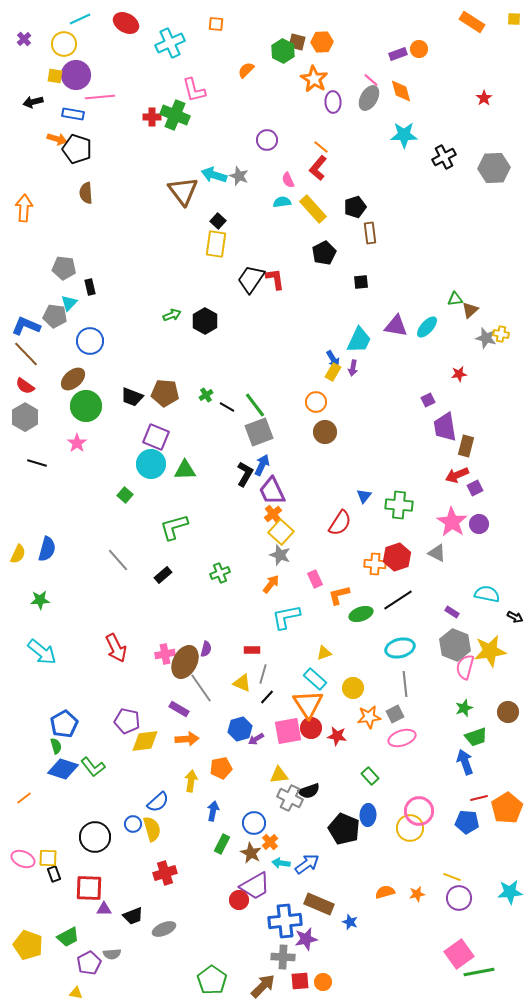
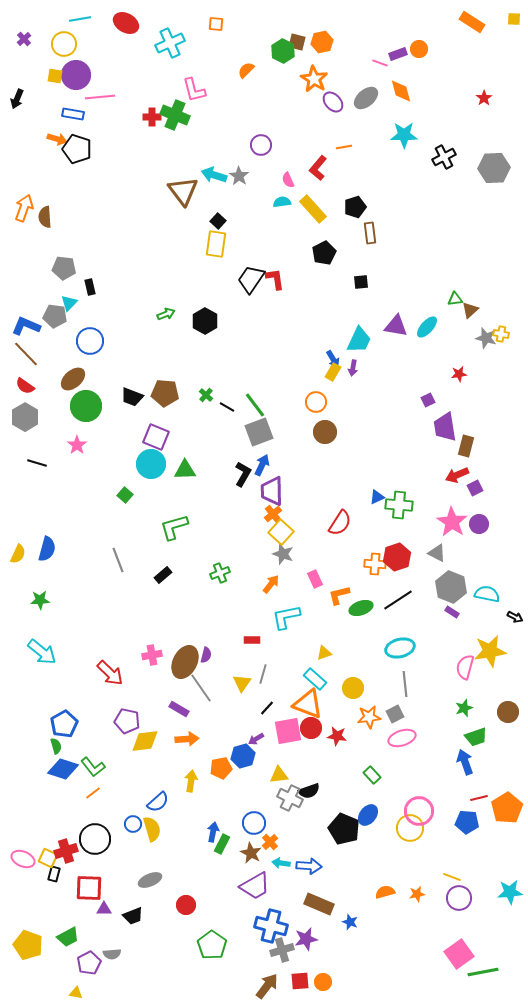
cyan line at (80, 19): rotated 15 degrees clockwise
orange hexagon at (322, 42): rotated 10 degrees counterclockwise
pink line at (371, 80): moved 9 px right, 17 px up; rotated 21 degrees counterclockwise
gray ellipse at (369, 98): moved 3 px left; rotated 20 degrees clockwise
black arrow at (33, 102): moved 16 px left, 3 px up; rotated 54 degrees counterclockwise
purple ellipse at (333, 102): rotated 40 degrees counterclockwise
purple circle at (267, 140): moved 6 px left, 5 px down
orange line at (321, 147): moved 23 px right; rotated 49 degrees counterclockwise
gray star at (239, 176): rotated 12 degrees clockwise
brown semicircle at (86, 193): moved 41 px left, 24 px down
orange arrow at (24, 208): rotated 16 degrees clockwise
green arrow at (172, 315): moved 6 px left, 1 px up
green cross at (206, 395): rotated 16 degrees counterclockwise
pink star at (77, 443): moved 2 px down
black L-shape at (245, 474): moved 2 px left
purple trapezoid at (272, 491): rotated 24 degrees clockwise
blue triangle at (364, 496): moved 13 px right, 1 px down; rotated 28 degrees clockwise
gray star at (280, 555): moved 3 px right, 1 px up
gray line at (118, 560): rotated 20 degrees clockwise
green ellipse at (361, 614): moved 6 px up
gray hexagon at (455, 645): moved 4 px left, 58 px up
red arrow at (116, 648): moved 6 px left, 25 px down; rotated 20 degrees counterclockwise
purple semicircle at (206, 649): moved 6 px down
red rectangle at (252, 650): moved 10 px up
pink cross at (165, 654): moved 13 px left, 1 px down
yellow triangle at (242, 683): rotated 42 degrees clockwise
black line at (267, 697): moved 11 px down
orange triangle at (308, 704): rotated 36 degrees counterclockwise
blue hexagon at (240, 729): moved 3 px right, 27 px down
green rectangle at (370, 776): moved 2 px right, 1 px up
orange line at (24, 798): moved 69 px right, 5 px up
blue arrow at (213, 811): moved 21 px down
blue ellipse at (368, 815): rotated 35 degrees clockwise
black circle at (95, 837): moved 2 px down
yellow square at (48, 858): rotated 24 degrees clockwise
blue arrow at (307, 864): moved 2 px right, 2 px down; rotated 40 degrees clockwise
red cross at (165, 873): moved 99 px left, 22 px up
black rectangle at (54, 874): rotated 35 degrees clockwise
red circle at (239, 900): moved 53 px left, 5 px down
blue cross at (285, 921): moved 14 px left, 5 px down; rotated 20 degrees clockwise
gray ellipse at (164, 929): moved 14 px left, 49 px up
gray cross at (283, 957): moved 1 px left, 7 px up; rotated 20 degrees counterclockwise
green line at (479, 972): moved 4 px right
green pentagon at (212, 980): moved 35 px up
brown arrow at (263, 986): moved 4 px right; rotated 8 degrees counterclockwise
